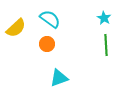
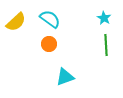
yellow semicircle: moved 6 px up
orange circle: moved 2 px right
cyan triangle: moved 6 px right, 1 px up
